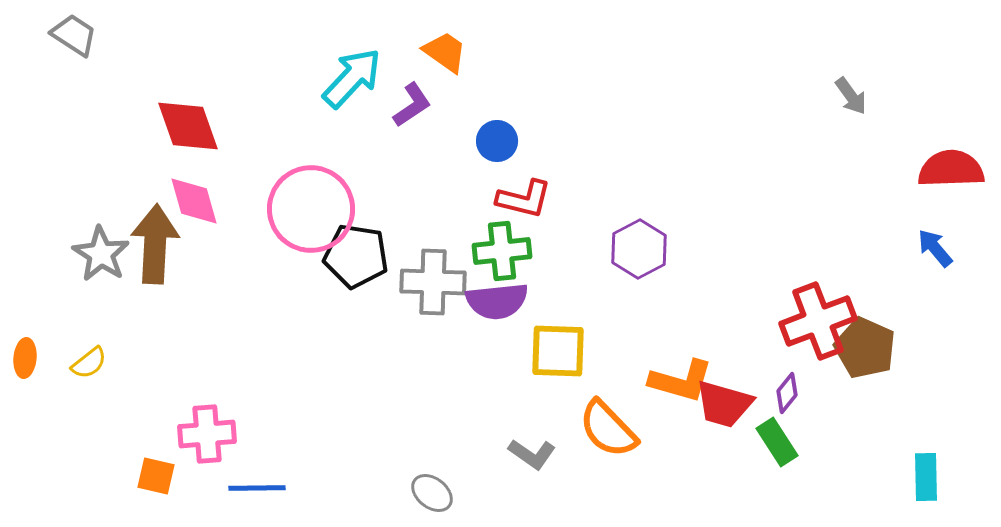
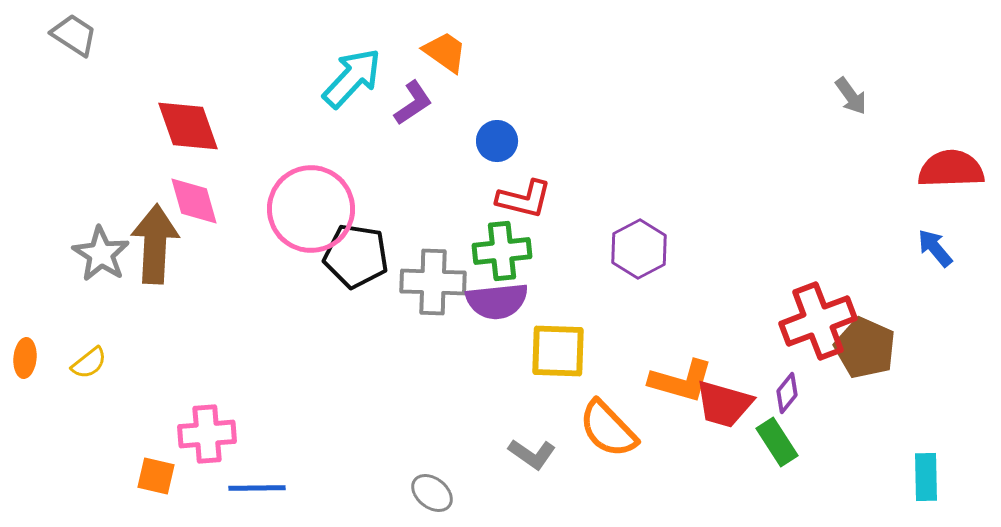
purple L-shape: moved 1 px right, 2 px up
